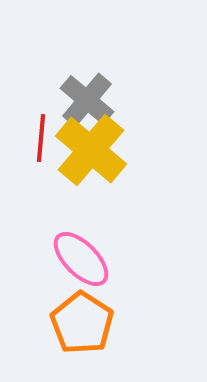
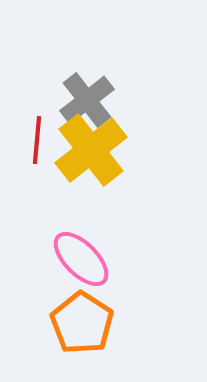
gray cross: rotated 12 degrees clockwise
red line: moved 4 px left, 2 px down
yellow cross: rotated 12 degrees clockwise
